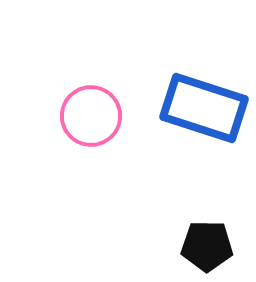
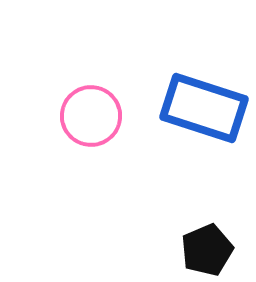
black pentagon: moved 4 px down; rotated 24 degrees counterclockwise
